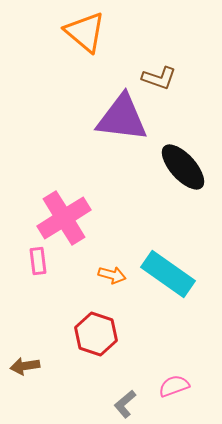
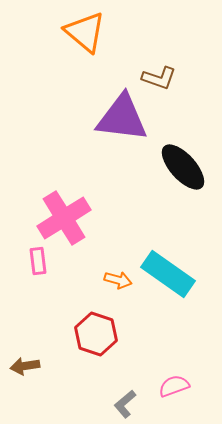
orange arrow: moved 6 px right, 5 px down
